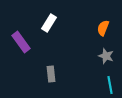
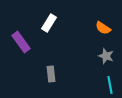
orange semicircle: rotated 77 degrees counterclockwise
